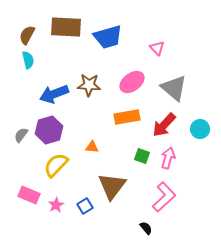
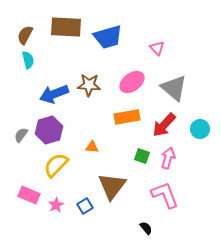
brown semicircle: moved 2 px left
pink L-shape: moved 1 px right, 2 px up; rotated 68 degrees counterclockwise
